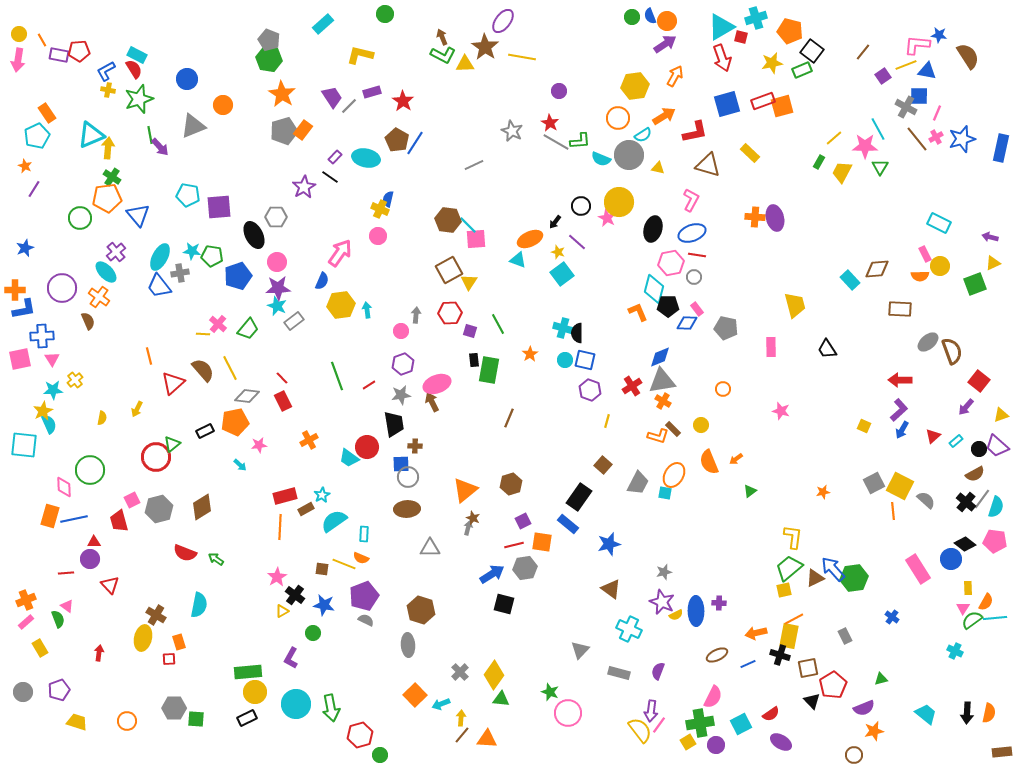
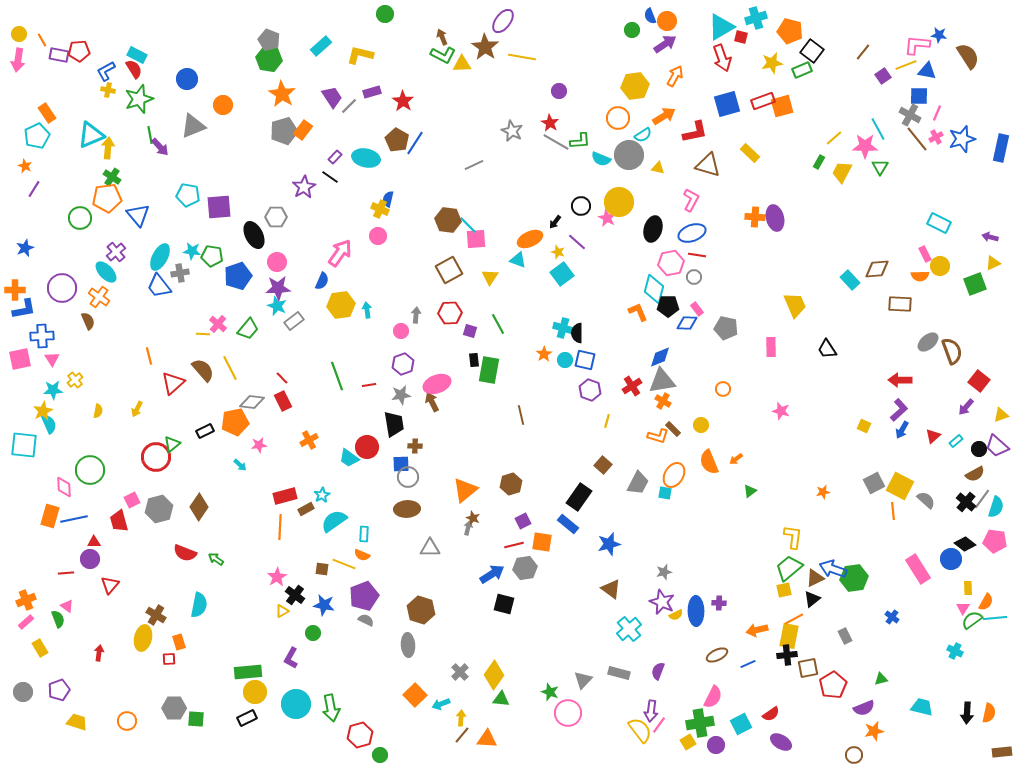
green circle at (632, 17): moved 13 px down
cyan rectangle at (323, 24): moved 2 px left, 22 px down
yellow triangle at (465, 64): moved 3 px left
gray cross at (906, 107): moved 4 px right, 8 px down
yellow triangle at (469, 282): moved 21 px right, 5 px up
yellow trapezoid at (795, 305): rotated 8 degrees counterclockwise
brown rectangle at (900, 309): moved 5 px up
orange star at (530, 354): moved 14 px right
red line at (369, 385): rotated 24 degrees clockwise
gray diamond at (247, 396): moved 5 px right, 6 px down
yellow semicircle at (102, 418): moved 4 px left, 7 px up
brown line at (509, 418): moved 12 px right, 3 px up; rotated 36 degrees counterclockwise
brown diamond at (202, 507): moved 3 px left; rotated 24 degrees counterclockwise
orange semicircle at (361, 558): moved 1 px right, 3 px up
blue arrow at (833, 569): rotated 28 degrees counterclockwise
red triangle at (110, 585): rotated 24 degrees clockwise
cyan cross at (629, 629): rotated 25 degrees clockwise
orange arrow at (756, 633): moved 1 px right, 3 px up
gray triangle at (580, 650): moved 3 px right, 30 px down
black cross at (780, 655): moved 7 px right; rotated 24 degrees counterclockwise
black triangle at (812, 701): moved 102 px up; rotated 36 degrees clockwise
cyan trapezoid at (926, 714): moved 4 px left, 7 px up; rotated 25 degrees counterclockwise
